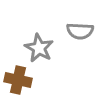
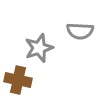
gray star: rotated 24 degrees clockwise
